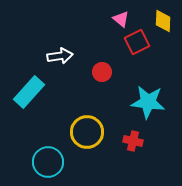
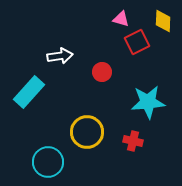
pink triangle: rotated 24 degrees counterclockwise
cyan star: rotated 12 degrees counterclockwise
